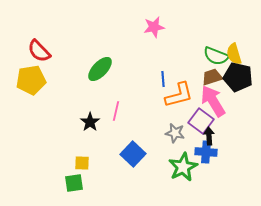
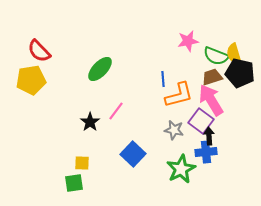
pink star: moved 34 px right, 14 px down
black pentagon: moved 2 px right, 4 px up
pink arrow: moved 2 px left, 1 px up
pink line: rotated 24 degrees clockwise
gray star: moved 1 px left, 3 px up
blue cross: rotated 10 degrees counterclockwise
green star: moved 2 px left, 2 px down
